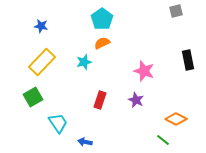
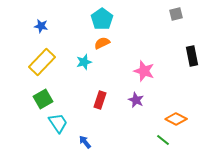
gray square: moved 3 px down
black rectangle: moved 4 px right, 4 px up
green square: moved 10 px right, 2 px down
blue arrow: rotated 40 degrees clockwise
